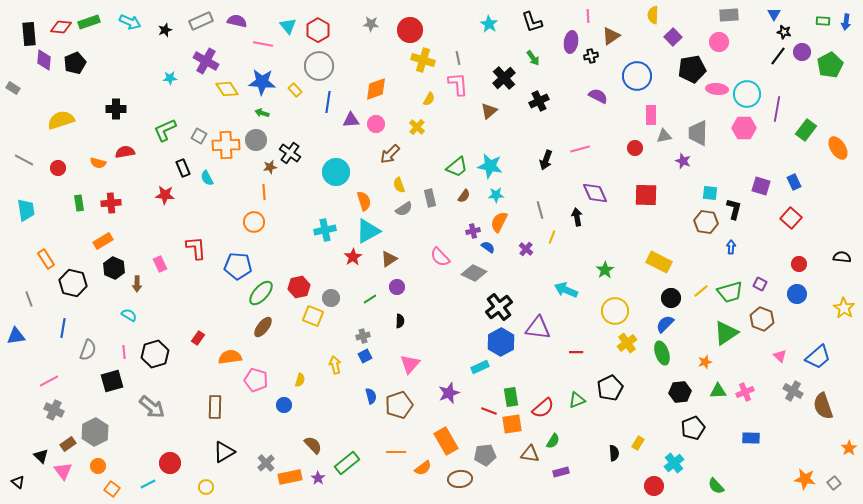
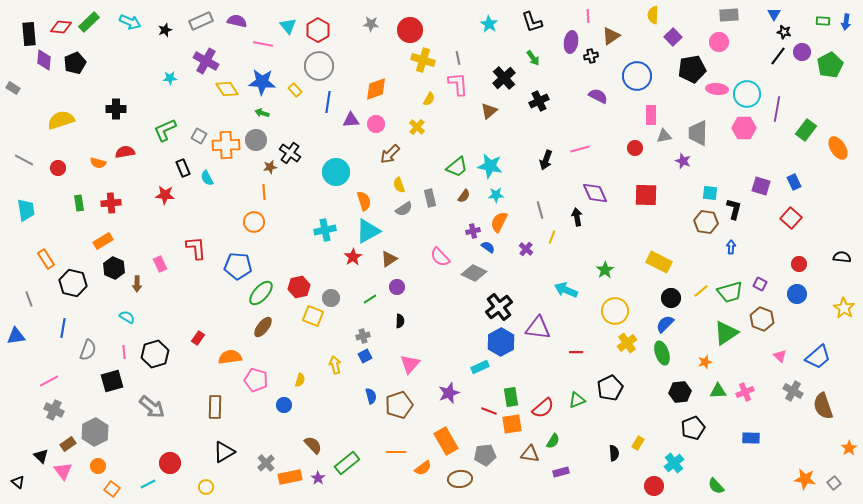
green rectangle at (89, 22): rotated 25 degrees counterclockwise
cyan semicircle at (129, 315): moved 2 px left, 2 px down
